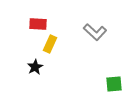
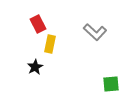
red rectangle: rotated 60 degrees clockwise
yellow rectangle: rotated 12 degrees counterclockwise
green square: moved 3 px left
